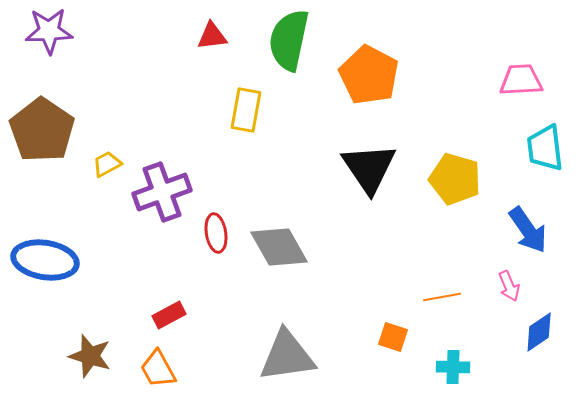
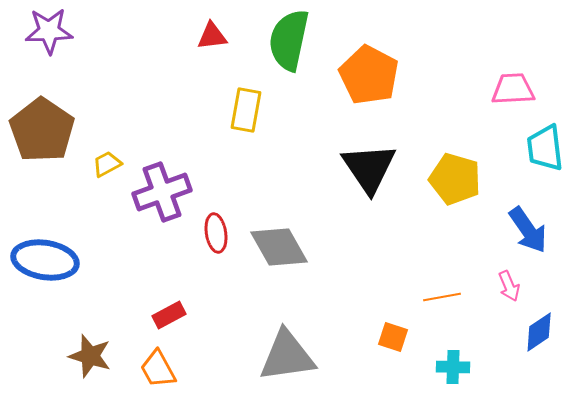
pink trapezoid: moved 8 px left, 9 px down
